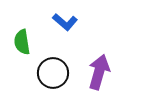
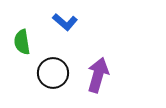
purple arrow: moved 1 px left, 3 px down
